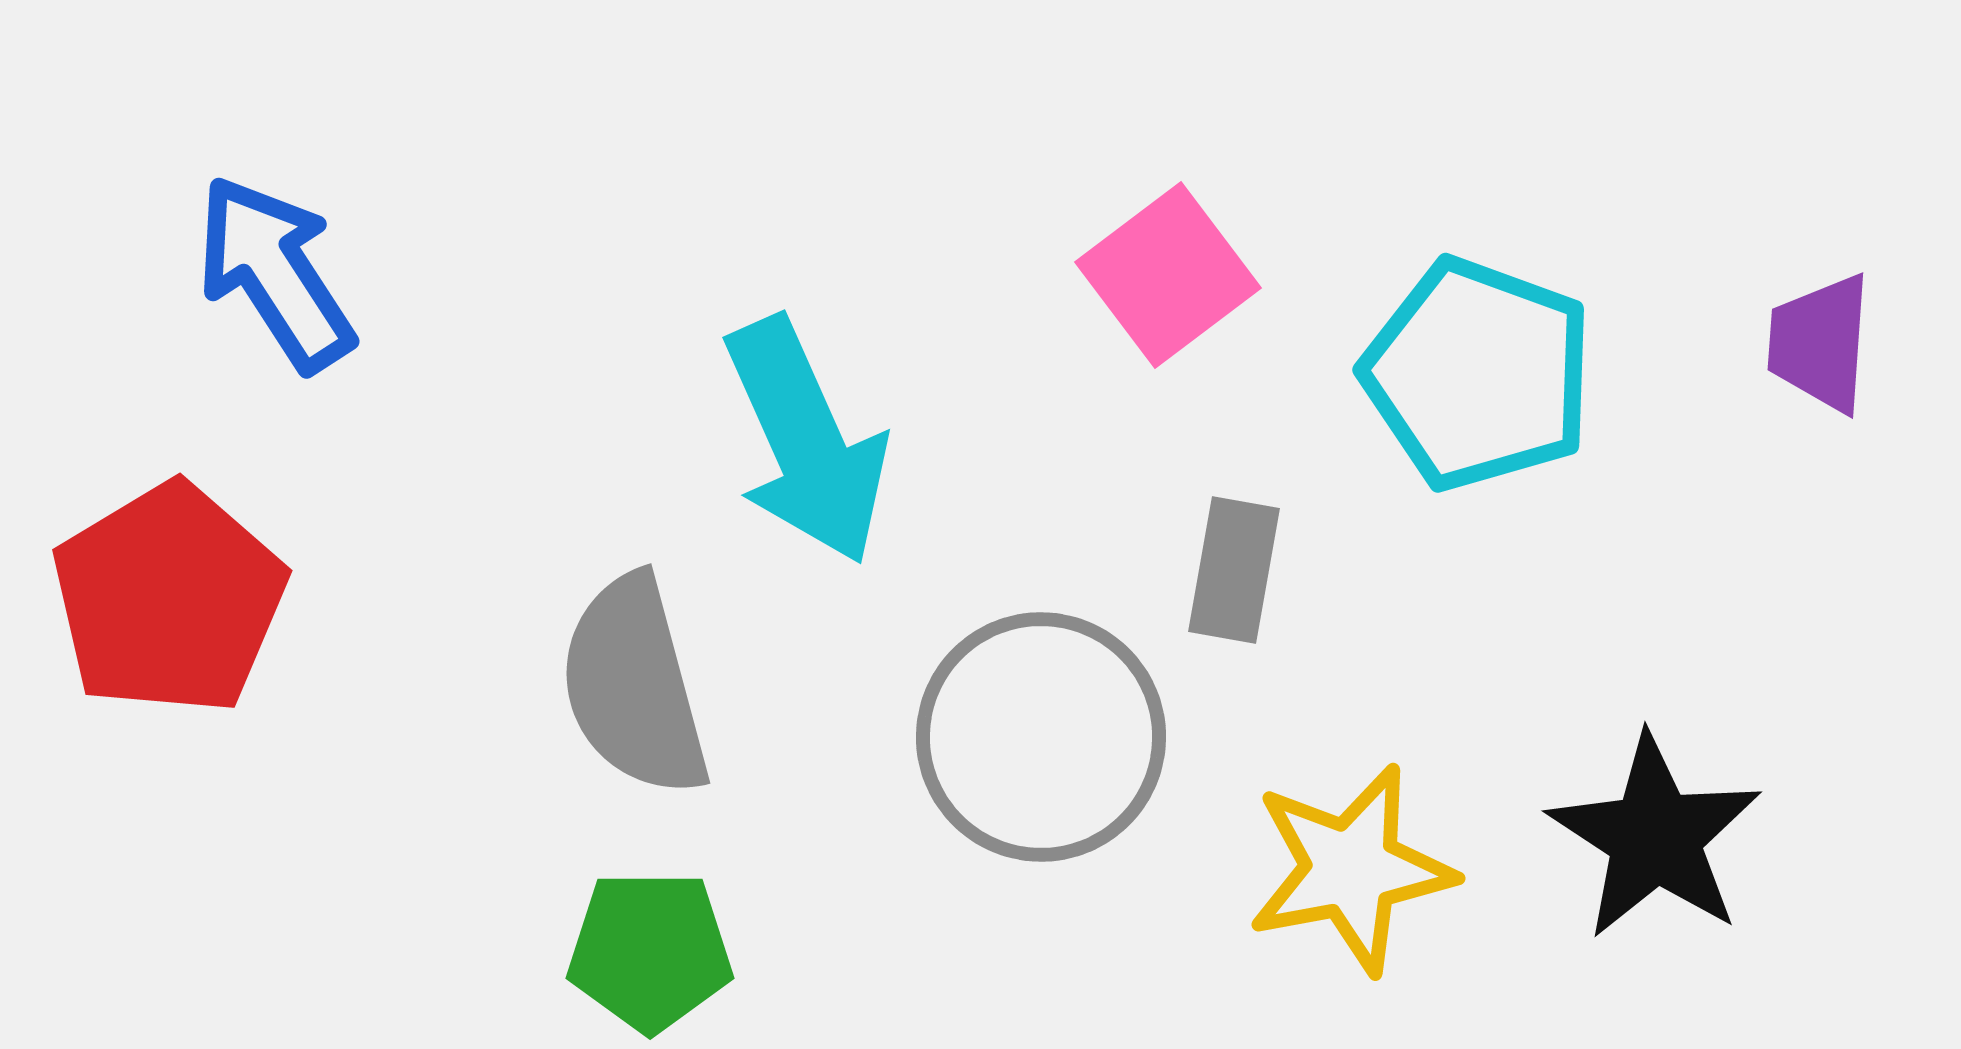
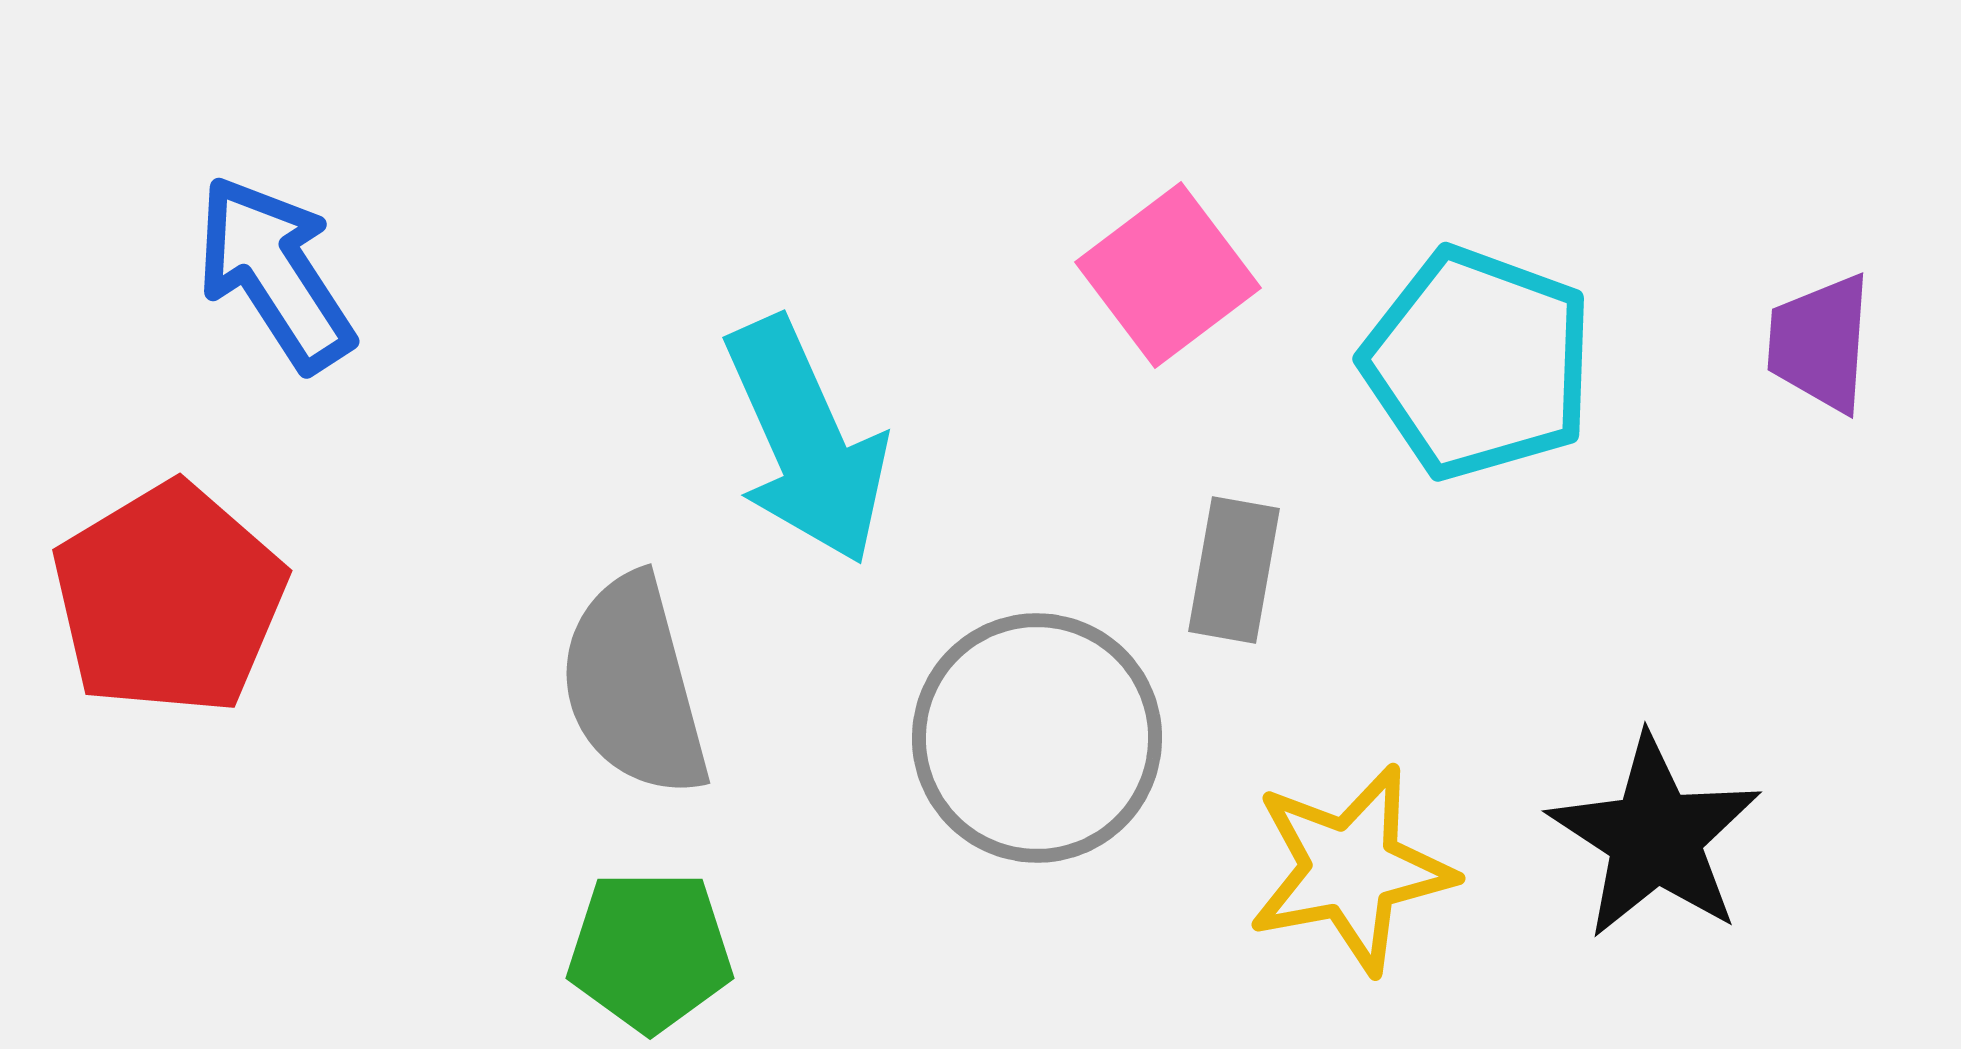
cyan pentagon: moved 11 px up
gray circle: moved 4 px left, 1 px down
